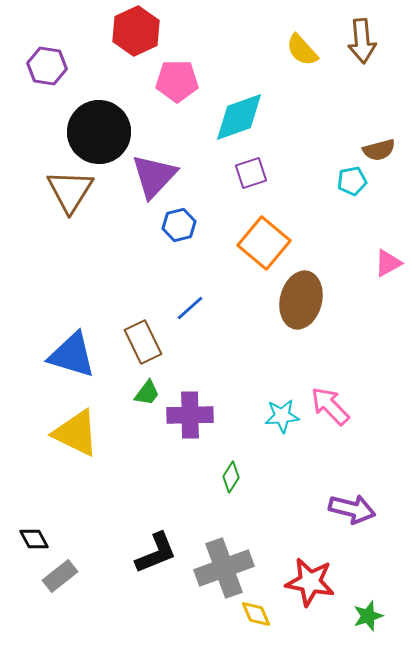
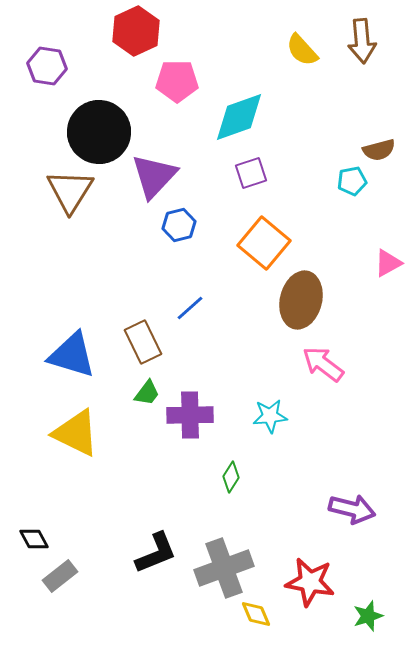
pink arrow: moved 7 px left, 42 px up; rotated 9 degrees counterclockwise
cyan star: moved 12 px left
